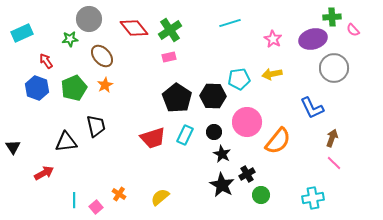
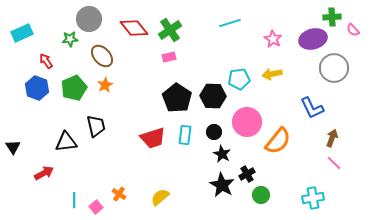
cyan rectangle at (185, 135): rotated 18 degrees counterclockwise
